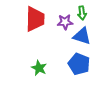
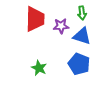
purple star: moved 4 px left, 4 px down
